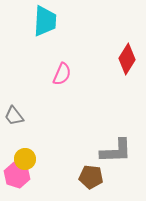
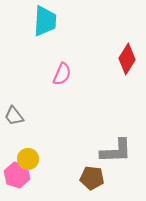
yellow circle: moved 3 px right
brown pentagon: moved 1 px right, 1 px down
